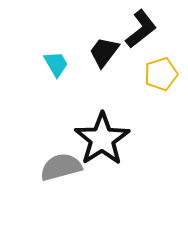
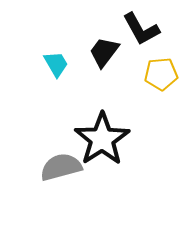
black L-shape: rotated 99 degrees clockwise
yellow pentagon: rotated 12 degrees clockwise
